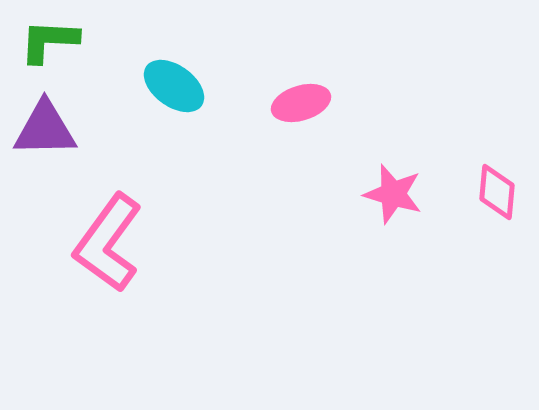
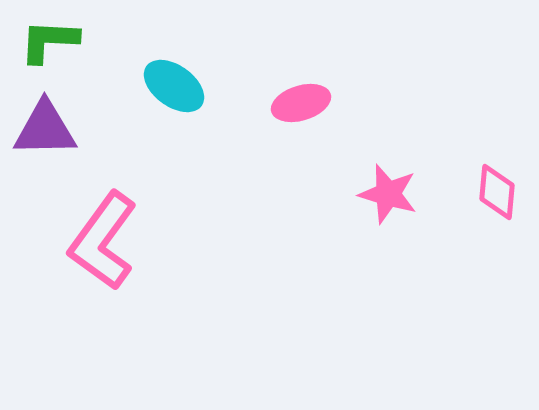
pink star: moved 5 px left
pink L-shape: moved 5 px left, 2 px up
